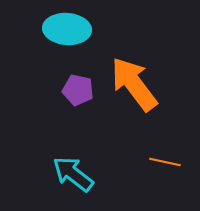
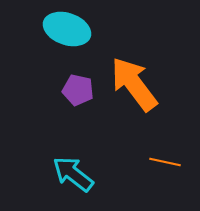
cyan ellipse: rotated 15 degrees clockwise
